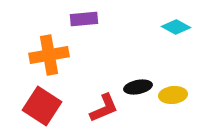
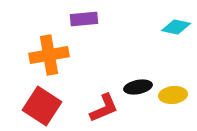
cyan diamond: rotated 16 degrees counterclockwise
